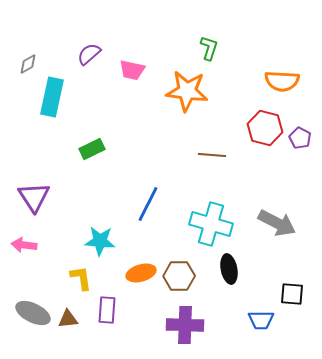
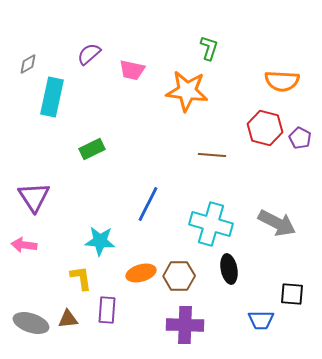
gray ellipse: moved 2 px left, 10 px down; rotated 8 degrees counterclockwise
